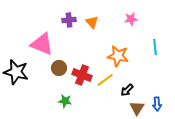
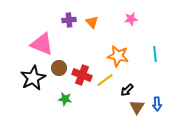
cyan line: moved 7 px down
black star: moved 17 px right, 6 px down; rotated 30 degrees clockwise
green star: moved 2 px up
brown triangle: moved 1 px up
